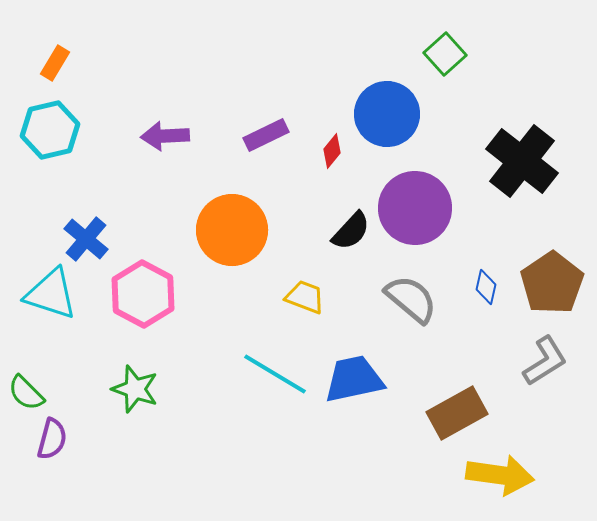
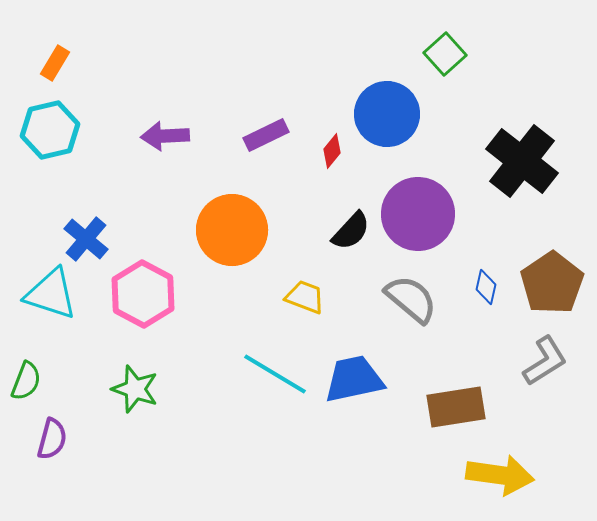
purple circle: moved 3 px right, 6 px down
green semicircle: moved 12 px up; rotated 114 degrees counterclockwise
brown rectangle: moved 1 px left, 6 px up; rotated 20 degrees clockwise
